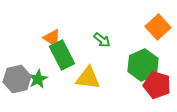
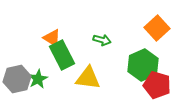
orange square: moved 1 px left, 1 px down
green arrow: rotated 24 degrees counterclockwise
